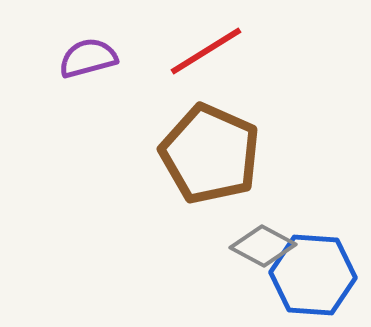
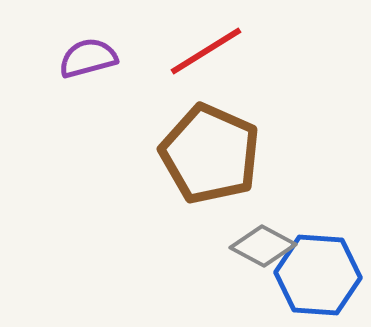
blue hexagon: moved 5 px right
